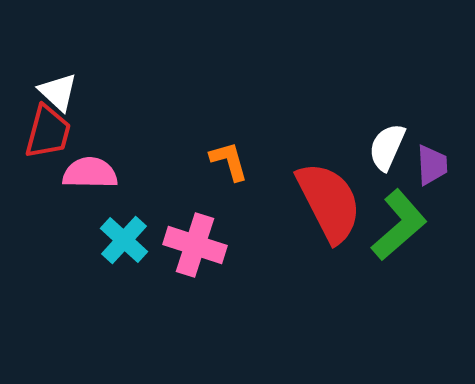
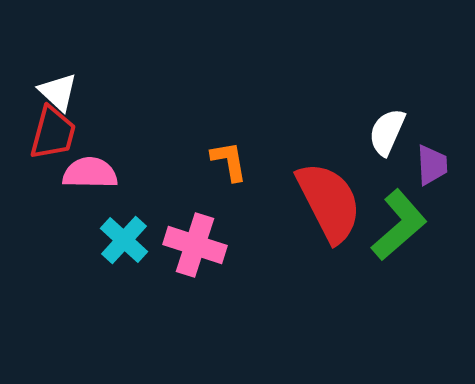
red trapezoid: moved 5 px right, 1 px down
white semicircle: moved 15 px up
orange L-shape: rotated 6 degrees clockwise
